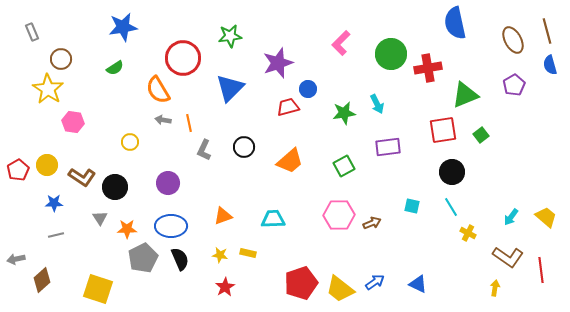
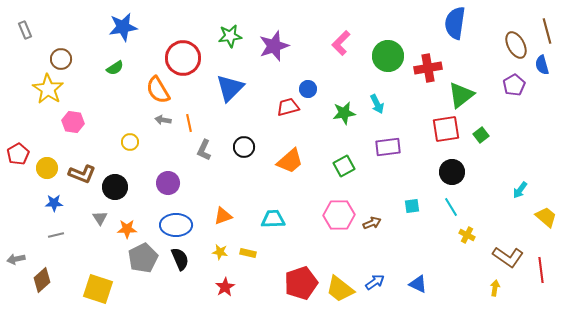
blue semicircle at (455, 23): rotated 20 degrees clockwise
gray rectangle at (32, 32): moved 7 px left, 2 px up
brown ellipse at (513, 40): moved 3 px right, 5 px down
green circle at (391, 54): moved 3 px left, 2 px down
purple star at (278, 63): moved 4 px left, 17 px up
blue semicircle at (550, 65): moved 8 px left
green triangle at (465, 95): moved 4 px left; rotated 16 degrees counterclockwise
red square at (443, 130): moved 3 px right, 1 px up
yellow circle at (47, 165): moved 3 px down
red pentagon at (18, 170): moved 16 px up
brown L-shape at (82, 177): moved 3 px up; rotated 12 degrees counterclockwise
cyan square at (412, 206): rotated 21 degrees counterclockwise
cyan arrow at (511, 217): moved 9 px right, 27 px up
blue ellipse at (171, 226): moved 5 px right, 1 px up
yellow cross at (468, 233): moved 1 px left, 2 px down
yellow star at (220, 255): moved 3 px up
